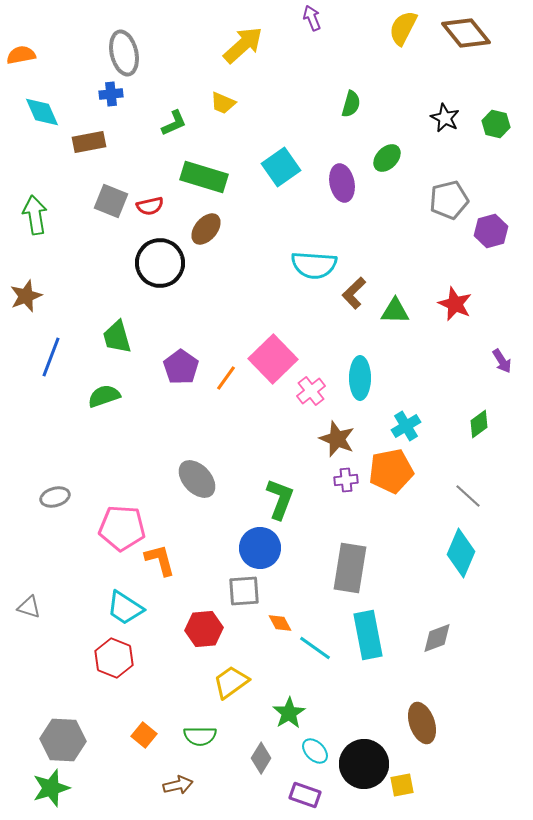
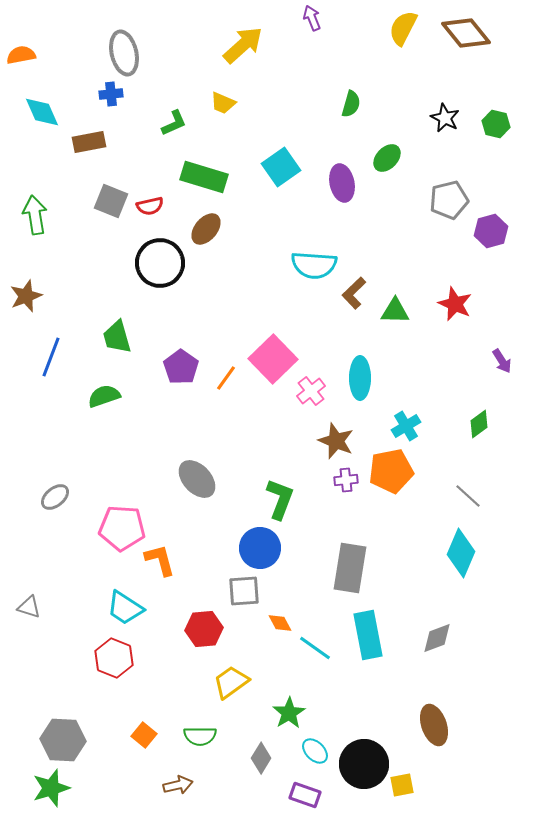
brown star at (337, 439): moved 1 px left, 2 px down
gray ellipse at (55, 497): rotated 24 degrees counterclockwise
brown ellipse at (422, 723): moved 12 px right, 2 px down
